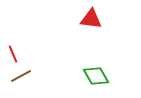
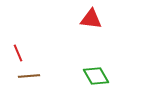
red line: moved 5 px right, 1 px up
brown line: moved 8 px right; rotated 25 degrees clockwise
